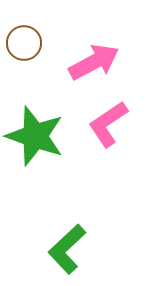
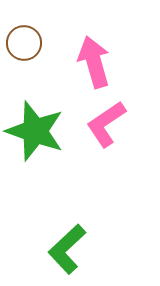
pink arrow: rotated 78 degrees counterclockwise
pink L-shape: moved 2 px left
green star: moved 5 px up
